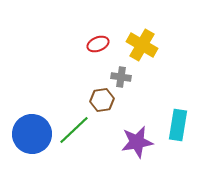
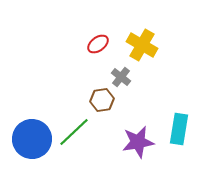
red ellipse: rotated 15 degrees counterclockwise
gray cross: rotated 30 degrees clockwise
cyan rectangle: moved 1 px right, 4 px down
green line: moved 2 px down
blue circle: moved 5 px down
purple star: moved 1 px right
